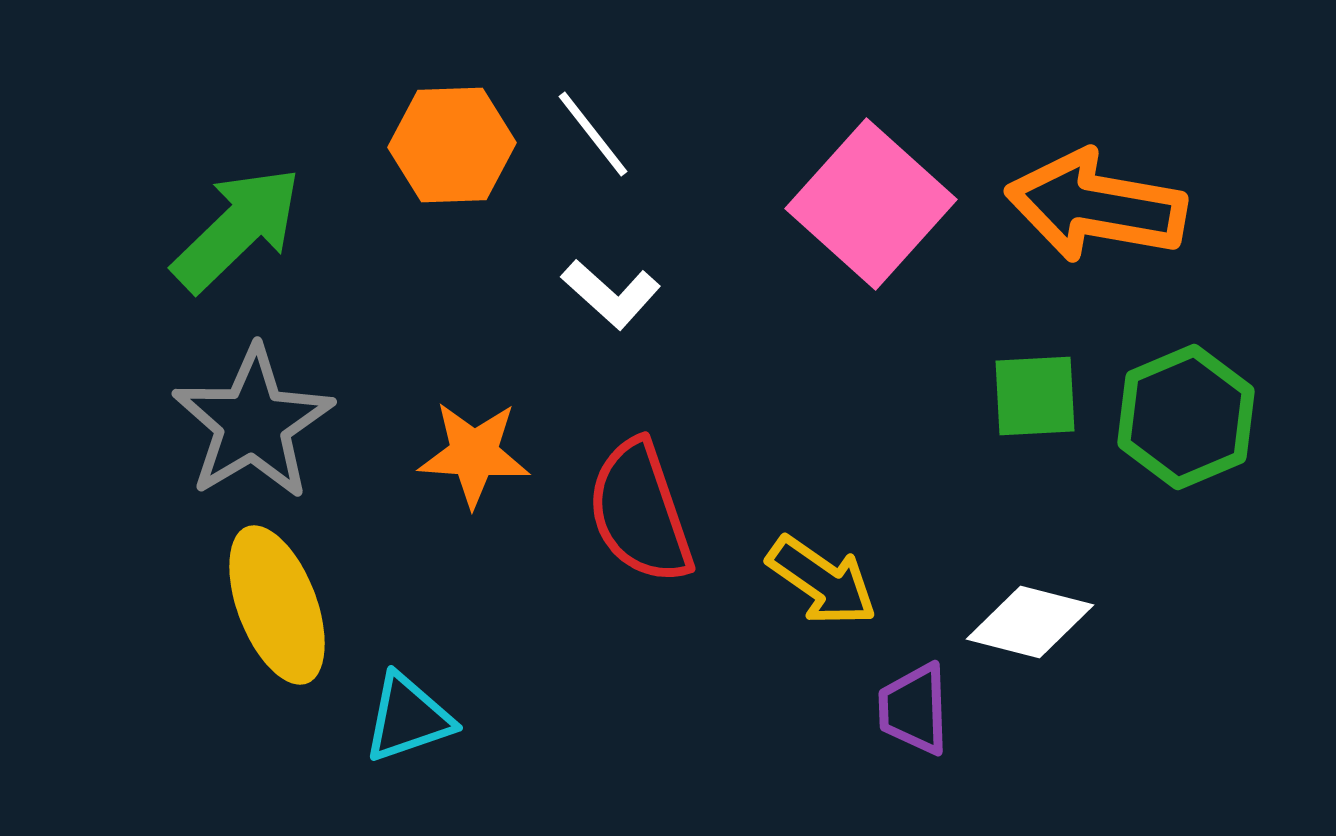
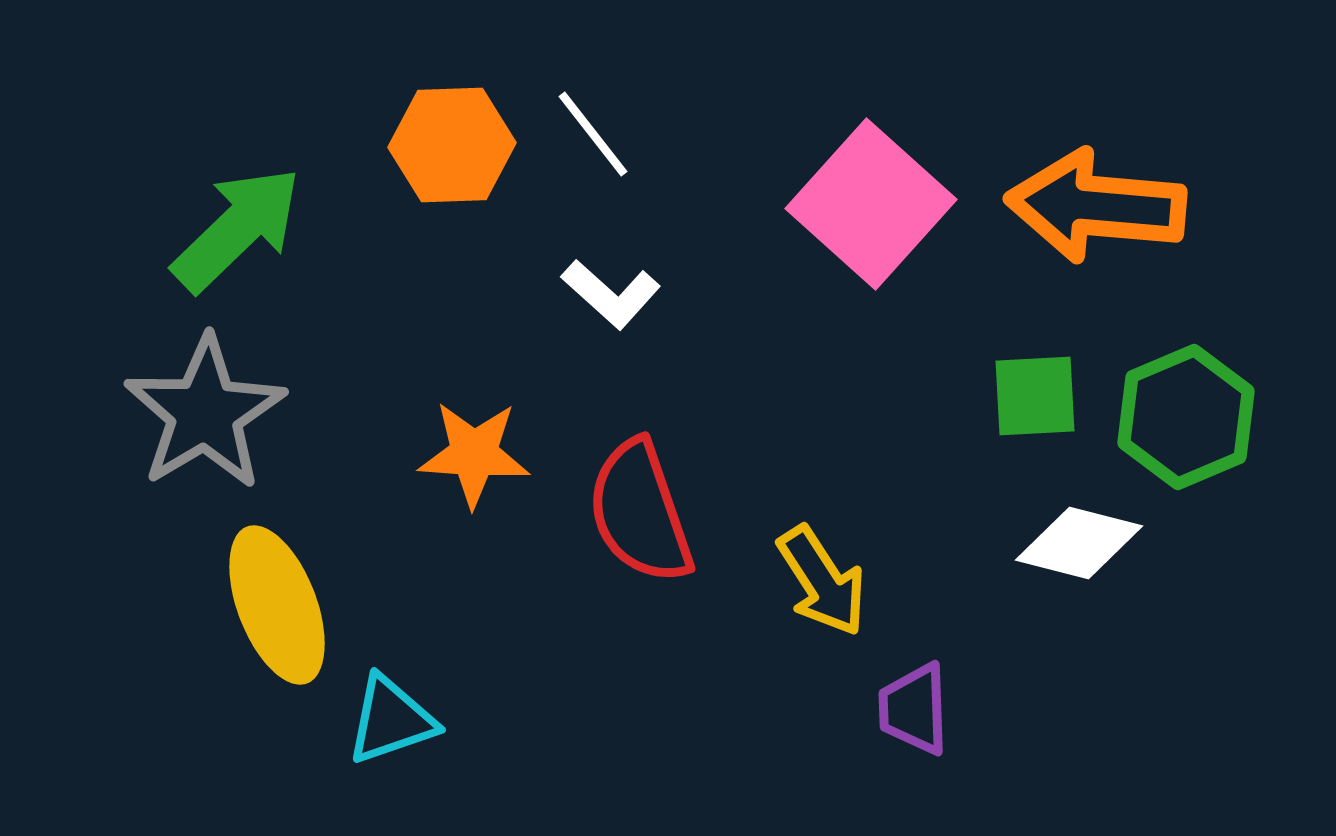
orange arrow: rotated 5 degrees counterclockwise
gray star: moved 48 px left, 10 px up
yellow arrow: rotated 22 degrees clockwise
white diamond: moved 49 px right, 79 px up
cyan triangle: moved 17 px left, 2 px down
